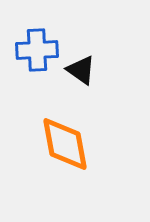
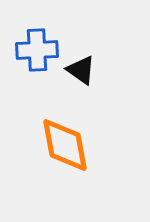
orange diamond: moved 1 px down
